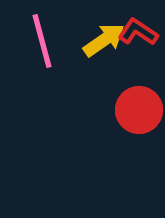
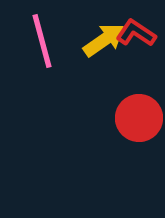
red L-shape: moved 2 px left, 1 px down
red circle: moved 8 px down
